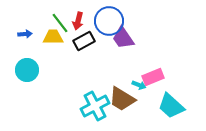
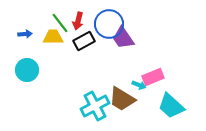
blue circle: moved 3 px down
